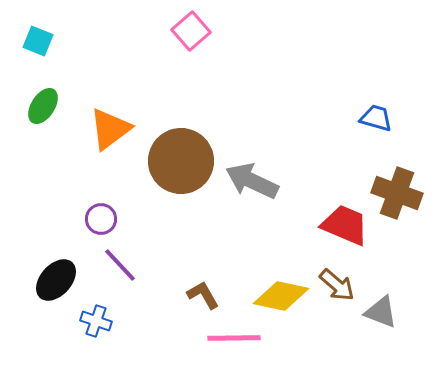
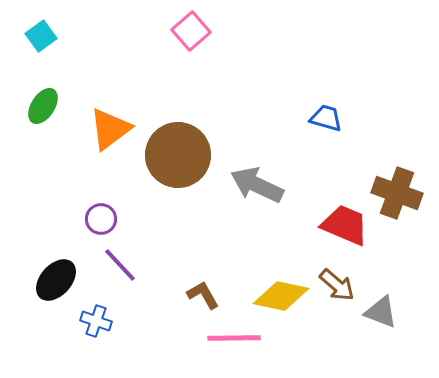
cyan square: moved 3 px right, 5 px up; rotated 32 degrees clockwise
blue trapezoid: moved 50 px left
brown circle: moved 3 px left, 6 px up
gray arrow: moved 5 px right, 4 px down
